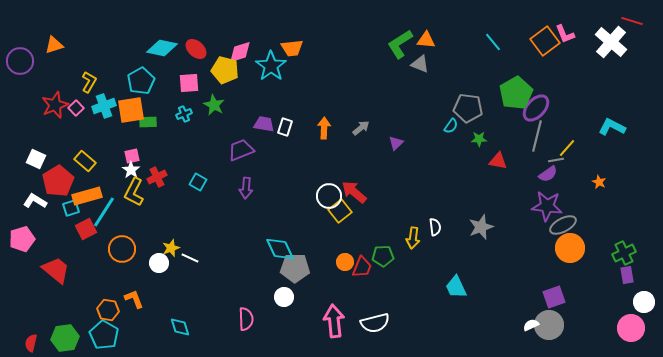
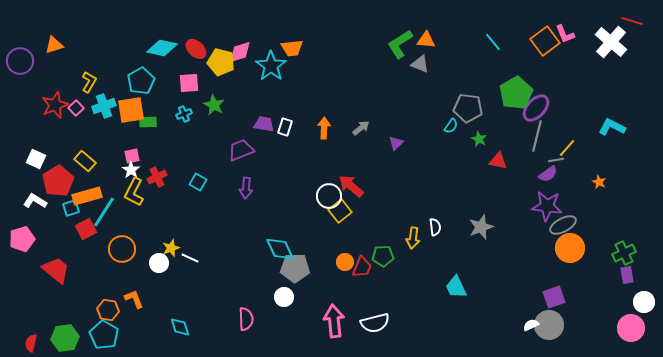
yellow pentagon at (225, 70): moved 4 px left, 8 px up
green star at (479, 139): rotated 28 degrees clockwise
red arrow at (354, 192): moved 3 px left, 6 px up
